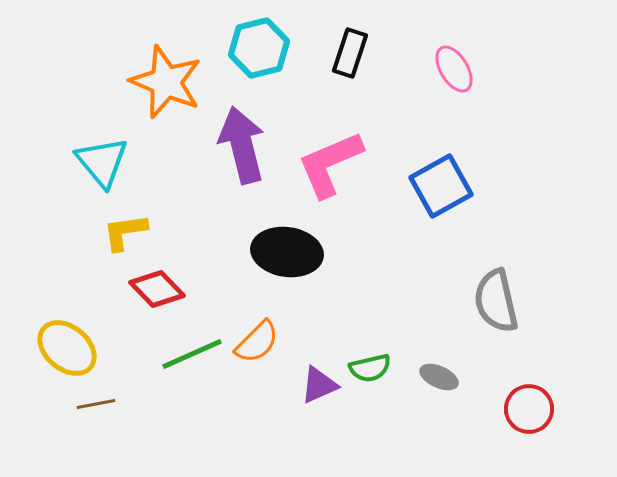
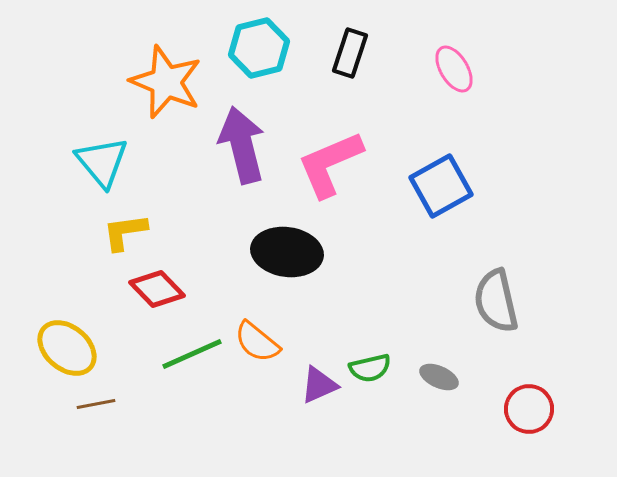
orange semicircle: rotated 84 degrees clockwise
